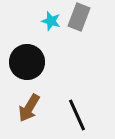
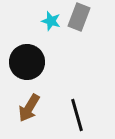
black line: rotated 8 degrees clockwise
